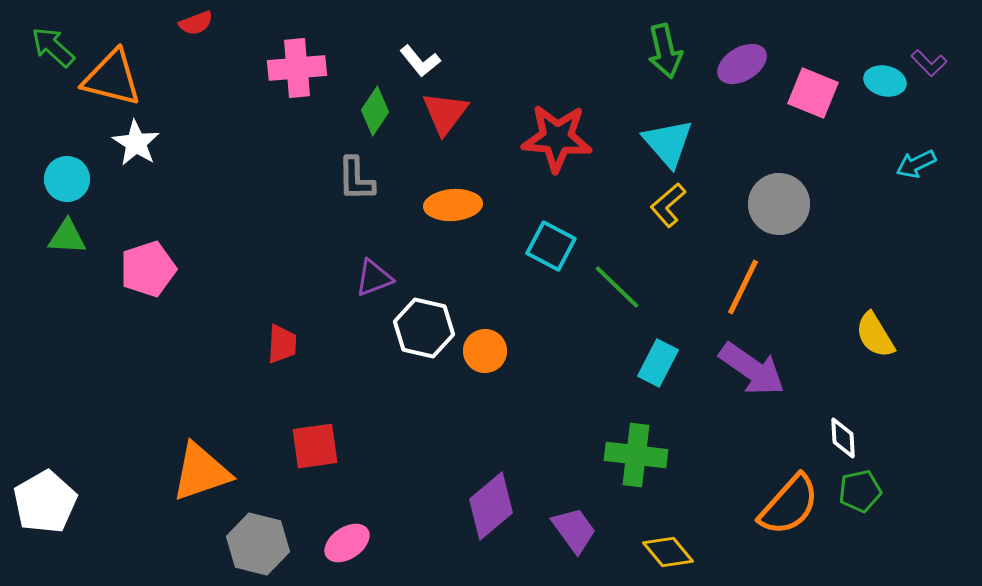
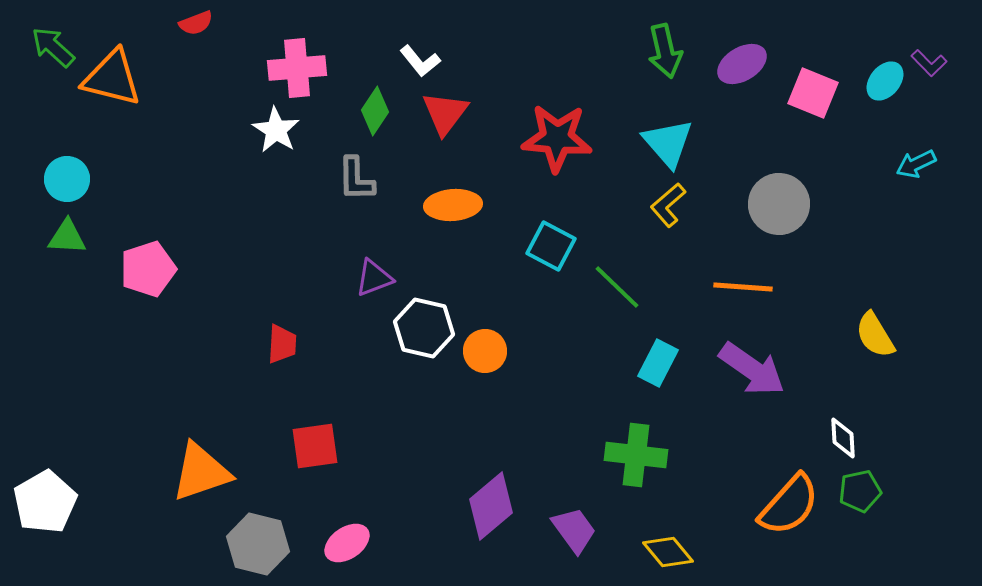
cyan ellipse at (885, 81): rotated 63 degrees counterclockwise
white star at (136, 143): moved 140 px right, 13 px up
orange line at (743, 287): rotated 68 degrees clockwise
